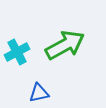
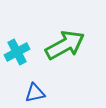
blue triangle: moved 4 px left
